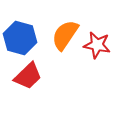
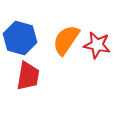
orange semicircle: moved 1 px right, 5 px down
red trapezoid: rotated 36 degrees counterclockwise
